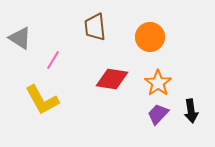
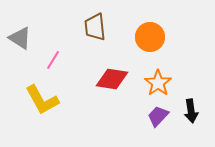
purple trapezoid: moved 2 px down
